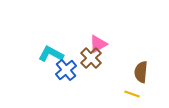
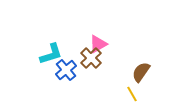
cyan L-shape: rotated 135 degrees clockwise
brown semicircle: rotated 30 degrees clockwise
yellow line: rotated 42 degrees clockwise
